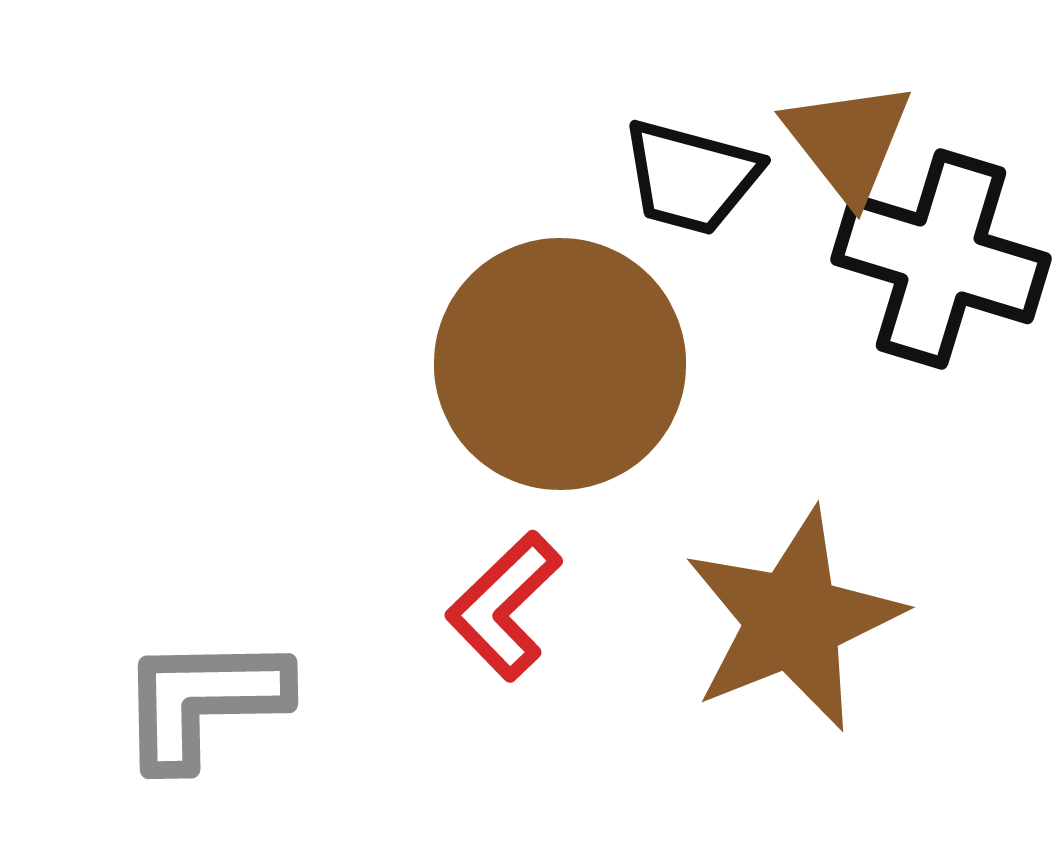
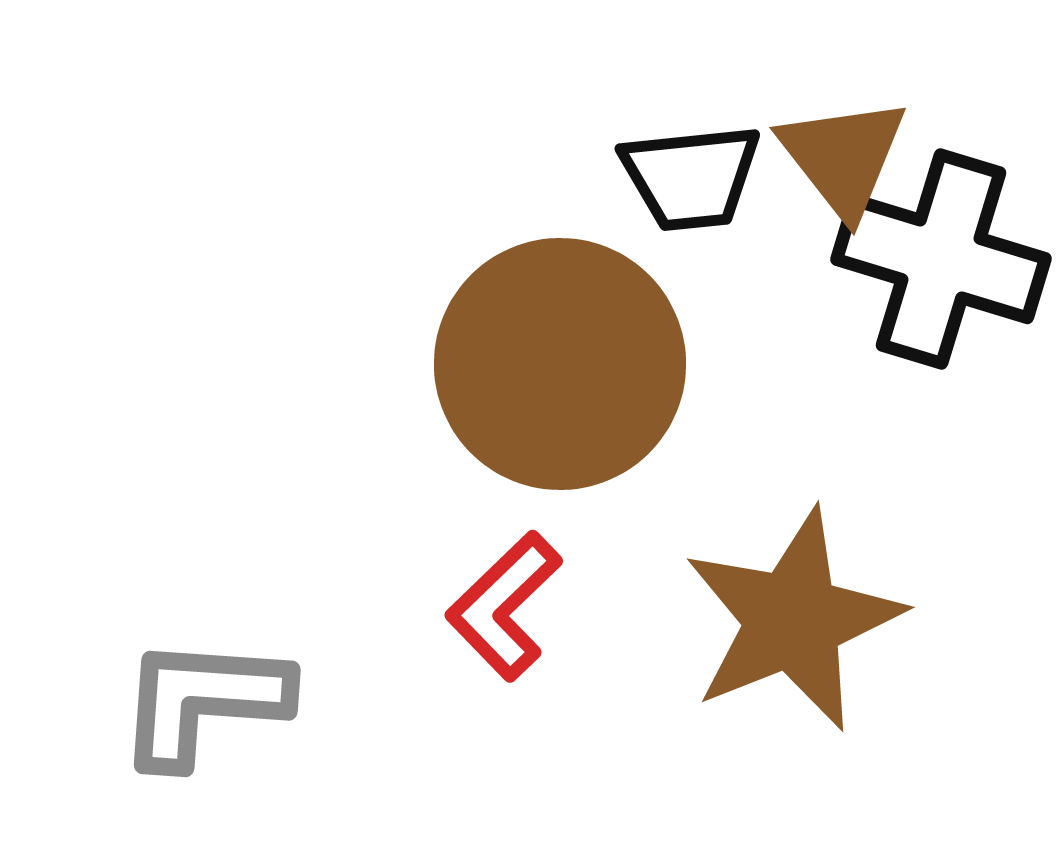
brown triangle: moved 5 px left, 16 px down
black trapezoid: rotated 21 degrees counterclockwise
gray L-shape: rotated 5 degrees clockwise
